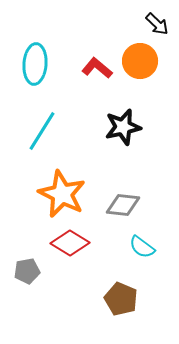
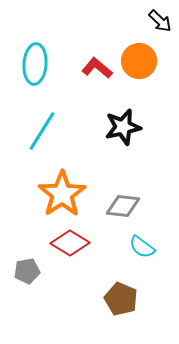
black arrow: moved 3 px right, 3 px up
orange circle: moved 1 px left
orange star: rotated 12 degrees clockwise
gray diamond: moved 1 px down
